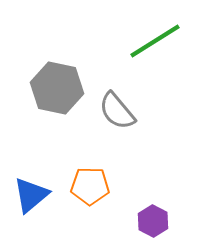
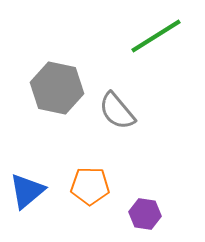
green line: moved 1 px right, 5 px up
blue triangle: moved 4 px left, 4 px up
purple hexagon: moved 8 px left, 7 px up; rotated 20 degrees counterclockwise
